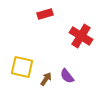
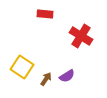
red rectangle: rotated 21 degrees clockwise
yellow square: rotated 20 degrees clockwise
purple semicircle: rotated 84 degrees counterclockwise
